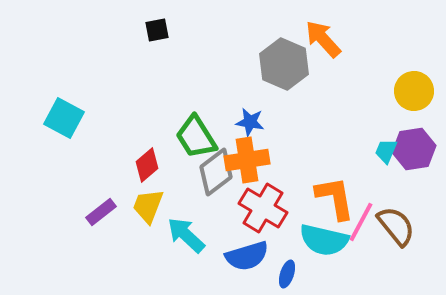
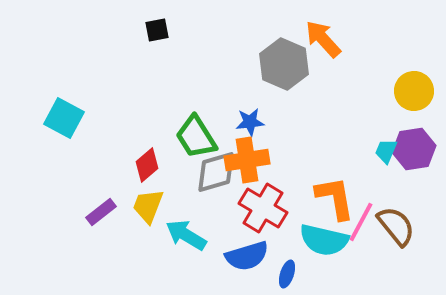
blue star: rotated 16 degrees counterclockwise
gray diamond: rotated 21 degrees clockwise
cyan arrow: rotated 12 degrees counterclockwise
